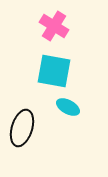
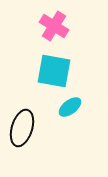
cyan ellipse: moved 2 px right; rotated 65 degrees counterclockwise
